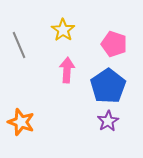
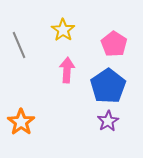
pink pentagon: rotated 15 degrees clockwise
orange star: rotated 16 degrees clockwise
